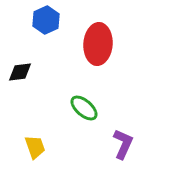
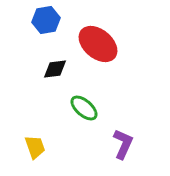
blue hexagon: rotated 16 degrees clockwise
red ellipse: rotated 54 degrees counterclockwise
black diamond: moved 35 px right, 3 px up
